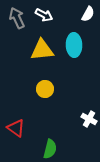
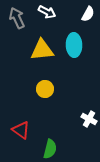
white arrow: moved 3 px right, 3 px up
red triangle: moved 5 px right, 2 px down
